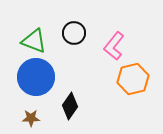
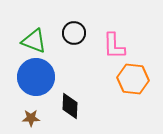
pink L-shape: rotated 40 degrees counterclockwise
orange hexagon: rotated 20 degrees clockwise
black diamond: rotated 32 degrees counterclockwise
